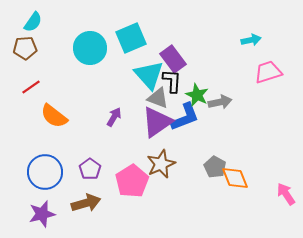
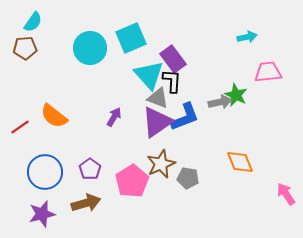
cyan arrow: moved 4 px left, 3 px up
pink trapezoid: rotated 12 degrees clockwise
red line: moved 11 px left, 40 px down
green star: moved 39 px right
gray pentagon: moved 27 px left, 11 px down; rotated 20 degrees counterclockwise
orange diamond: moved 5 px right, 16 px up
